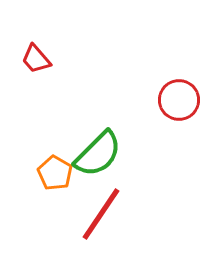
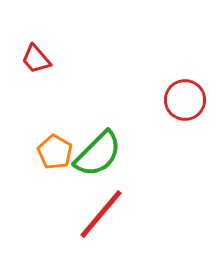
red circle: moved 6 px right
orange pentagon: moved 21 px up
red line: rotated 6 degrees clockwise
